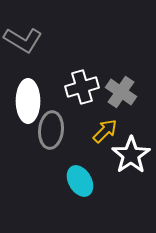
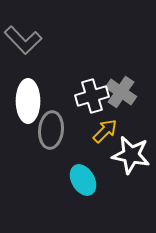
gray L-shape: rotated 15 degrees clockwise
white cross: moved 10 px right, 9 px down
white star: rotated 27 degrees counterclockwise
cyan ellipse: moved 3 px right, 1 px up
